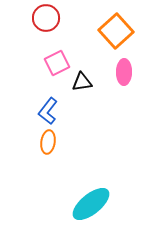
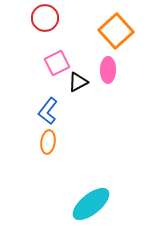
red circle: moved 1 px left
pink ellipse: moved 16 px left, 2 px up
black triangle: moved 4 px left; rotated 20 degrees counterclockwise
